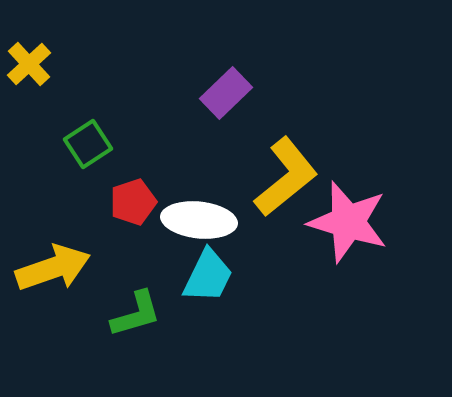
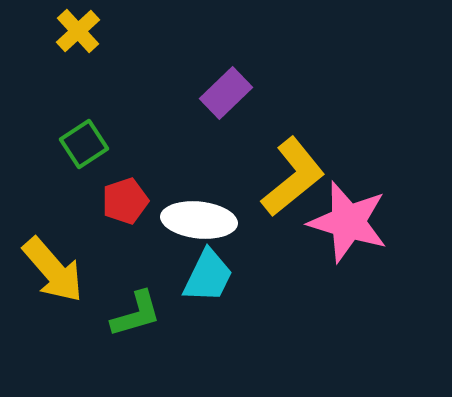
yellow cross: moved 49 px right, 33 px up
green square: moved 4 px left
yellow L-shape: moved 7 px right
red pentagon: moved 8 px left, 1 px up
yellow arrow: moved 2 px down; rotated 68 degrees clockwise
